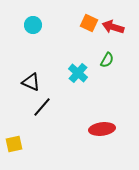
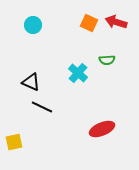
red arrow: moved 3 px right, 5 px up
green semicircle: rotated 56 degrees clockwise
black line: rotated 75 degrees clockwise
red ellipse: rotated 15 degrees counterclockwise
yellow square: moved 2 px up
